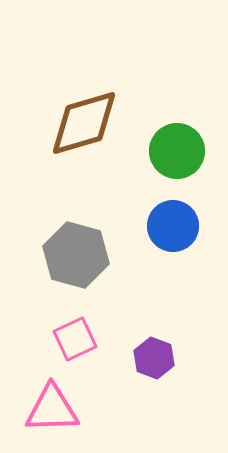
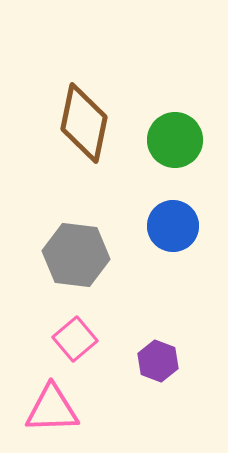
brown diamond: rotated 62 degrees counterclockwise
green circle: moved 2 px left, 11 px up
gray hexagon: rotated 8 degrees counterclockwise
pink square: rotated 15 degrees counterclockwise
purple hexagon: moved 4 px right, 3 px down
